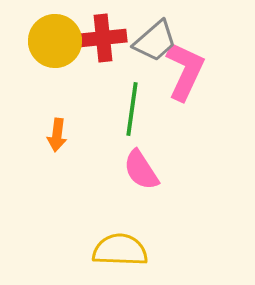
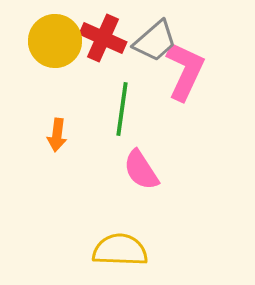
red cross: rotated 30 degrees clockwise
green line: moved 10 px left
